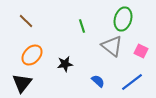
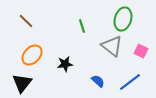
blue line: moved 2 px left
